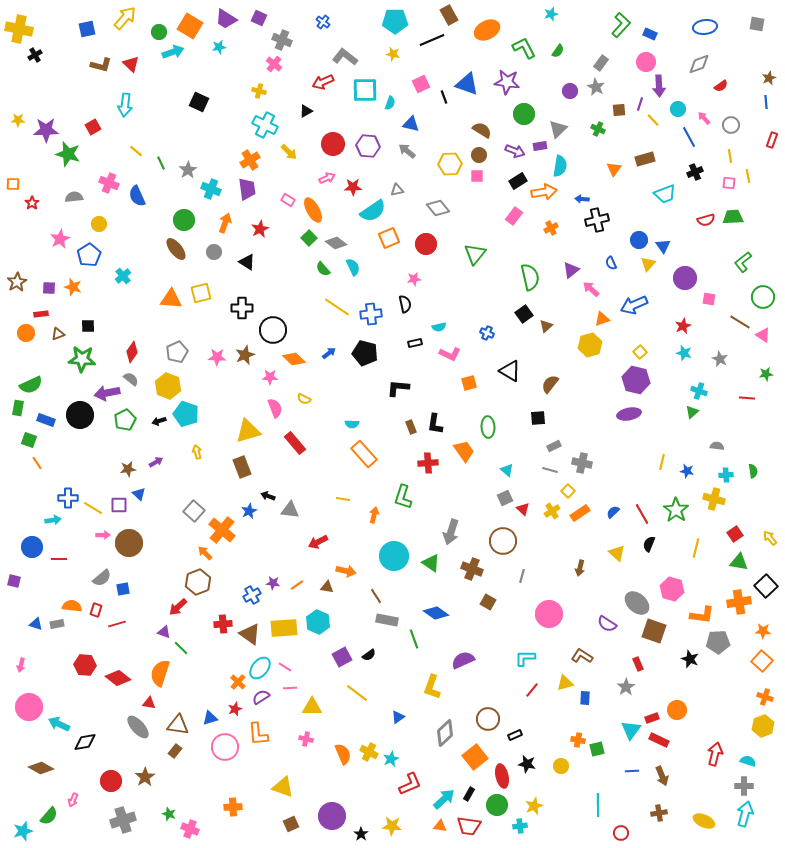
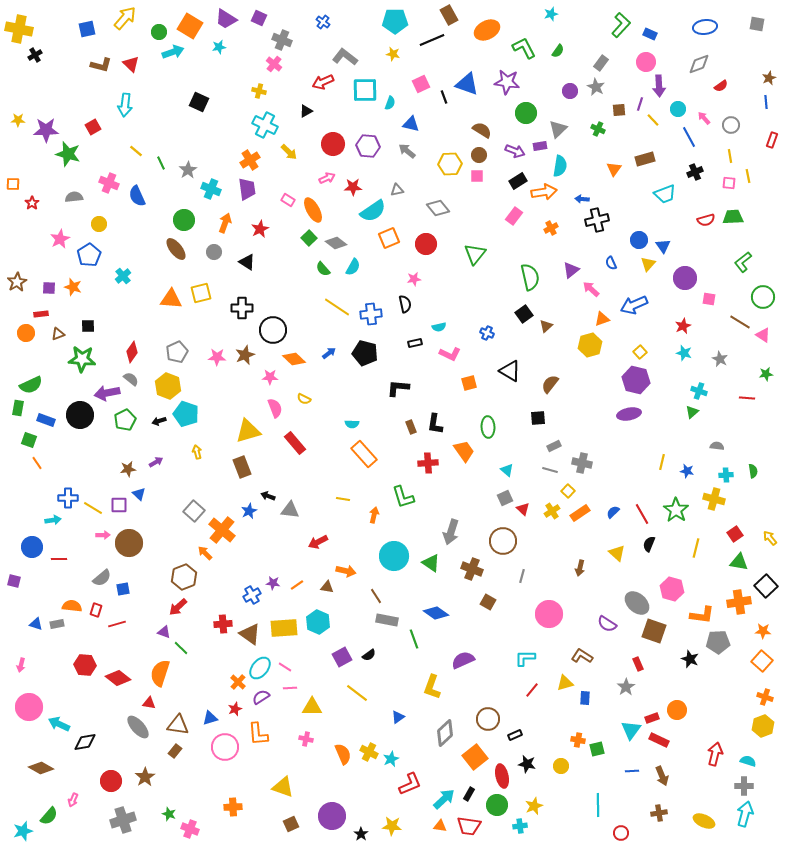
green circle at (524, 114): moved 2 px right, 1 px up
cyan semicircle at (353, 267): rotated 54 degrees clockwise
green L-shape at (403, 497): rotated 35 degrees counterclockwise
brown hexagon at (198, 582): moved 14 px left, 5 px up
